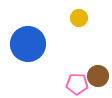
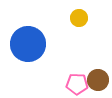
brown circle: moved 4 px down
